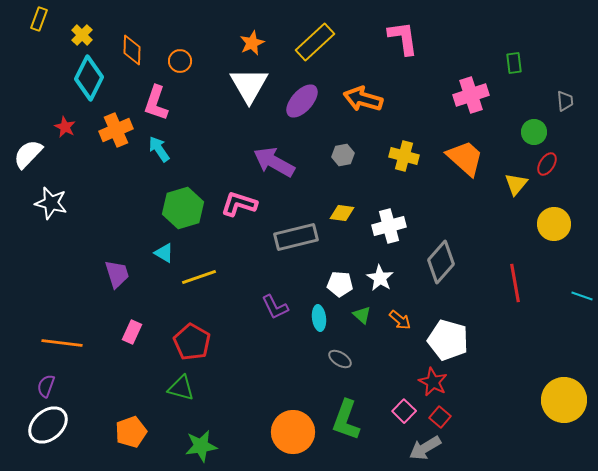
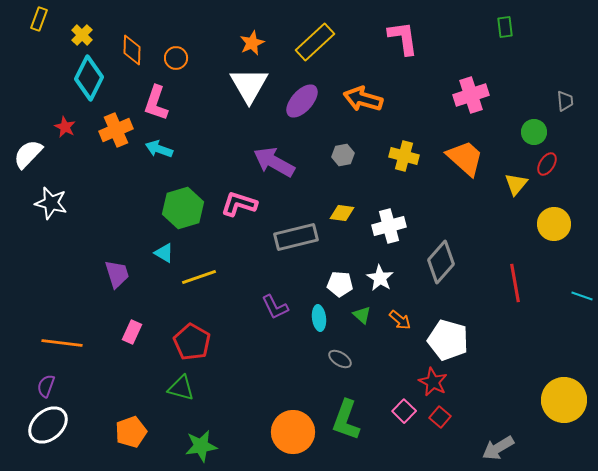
orange circle at (180, 61): moved 4 px left, 3 px up
green rectangle at (514, 63): moved 9 px left, 36 px up
cyan arrow at (159, 149): rotated 36 degrees counterclockwise
gray arrow at (425, 448): moved 73 px right
